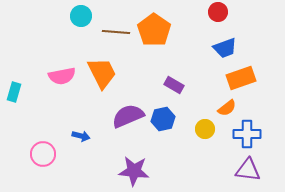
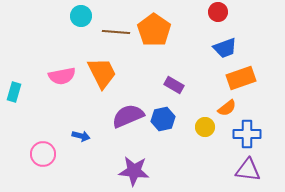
yellow circle: moved 2 px up
